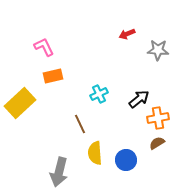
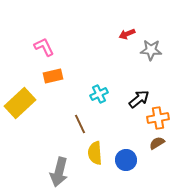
gray star: moved 7 px left
